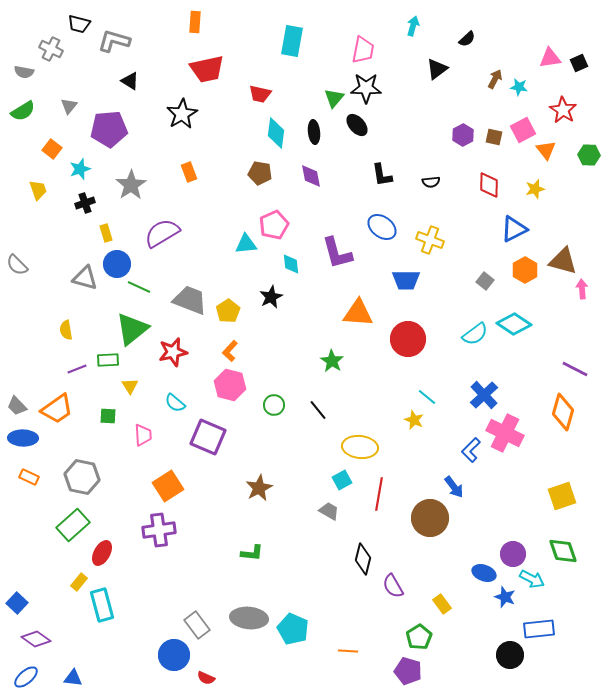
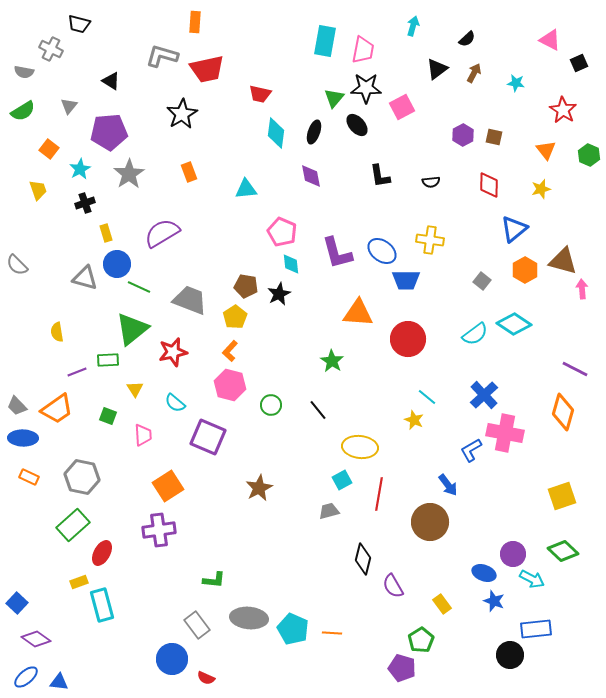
gray L-shape at (114, 41): moved 48 px right, 15 px down
cyan rectangle at (292, 41): moved 33 px right
pink triangle at (550, 58): moved 18 px up; rotated 35 degrees clockwise
brown arrow at (495, 79): moved 21 px left, 6 px up
black triangle at (130, 81): moved 19 px left
cyan star at (519, 87): moved 3 px left, 4 px up
purple pentagon at (109, 129): moved 3 px down
pink square at (523, 130): moved 121 px left, 23 px up
black ellipse at (314, 132): rotated 25 degrees clockwise
orange square at (52, 149): moved 3 px left
green hexagon at (589, 155): rotated 20 degrees clockwise
cyan star at (80, 169): rotated 10 degrees counterclockwise
brown pentagon at (260, 173): moved 14 px left, 113 px down
black L-shape at (382, 175): moved 2 px left, 1 px down
gray star at (131, 185): moved 2 px left, 11 px up
yellow star at (535, 189): moved 6 px right
pink pentagon at (274, 225): moved 8 px right, 7 px down; rotated 24 degrees counterclockwise
blue ellipse at (382, 227): moved 24 px down
blue triangle at (514, 229): rotated 12 degrees counterclockwise
yellow cross at (430, 240): rotated 12 degrees counterclockwise
cyan triangle at (246, 244): moved 55 px up
gray square at (485, 281): moved 3 px left
black star at (271, 297): moved 8 px right, 3 px up
yellow pentagon at (228, 311): moved 7 px right, 6 px down
yellow semicircle at (66, 330): moved 9 px left, 2 px down
purple line at (77, 369): moved 3 px down
yellow triangle at (130, 386): moved 5 px right, 3 px down
green circle at (274, 405): moved 3 px left
green square at (108, 416): rotated 18 degrees clockwise
pink cross at (505, 433): rotated 15 degrees counterclockwise
blue L-shape at (471, 450): rotated 15 degrees clockwise
blue arrow at (454, 487): moved 6 px left, 2 px up
gray trapezoid at (329, 511): rotated 45 degrees counterclockwise
brown circle at (430, 518): moved 4 px down
green diamond at (563, 551): rotated 28 degrees counterclockwise
green L-shape at (252, 553): moved 38 px left, 27 px down
yellow rectangle at (79, 582): rotated 30 degrees clockwise
blue star at (505, 597): moved 11 px left, 4 px down
blue rectangle at (539, 629): moved 3 px left
green pentagon at (419, 637): moved 2 px right, 3 px down
orange line at (348, 651): moved 16 px left, 18 px up
blue circle at (174, 655): moved 2 px left, 4 px down
purple pentagon at (408, 671): moved 6 px left, 3 px up
blue triangle at (73, 678): moved 14 px left, 4 px down
